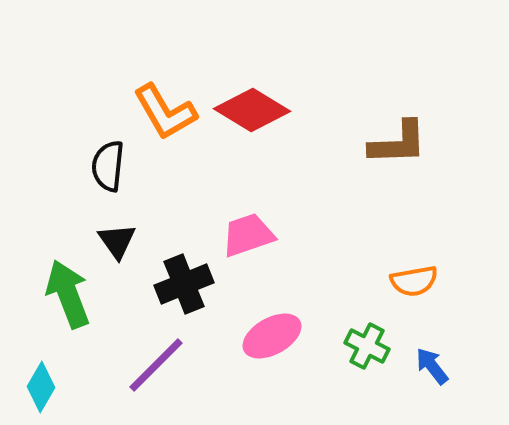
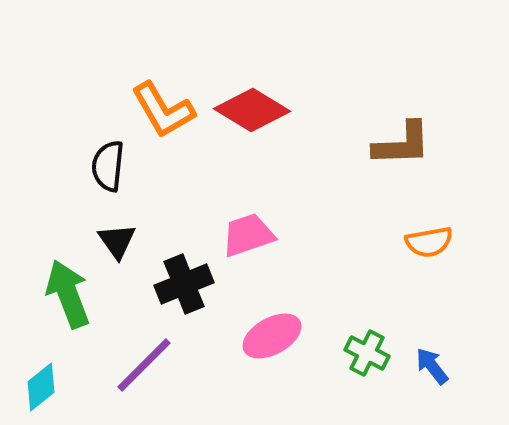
orange L-shape: moved 2 px left, 2 px up
brown L-shape: moved 4 px right, 1 px down
orange semicircle: moved 15 px right, 39 px up
green cross: moved 7 px down
purple line: moved 12 px left
cyan diamond: rotated 21 degrees clockwise
